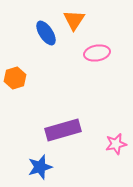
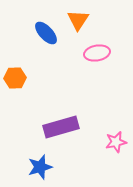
orange triangle: moved 4 px right
blue ellipse: rotated 10 degrees counterclockwise
orange hexagon: rotated 15 degrees clockwise
purple rectangle: moved 2 px left, 3 px up
pink star: moved 2 px up
